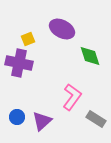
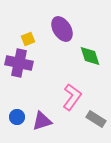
purple ellipse: rotated 30 degrees clockwise
purple triangle: rotated 25 degrees clockwise
